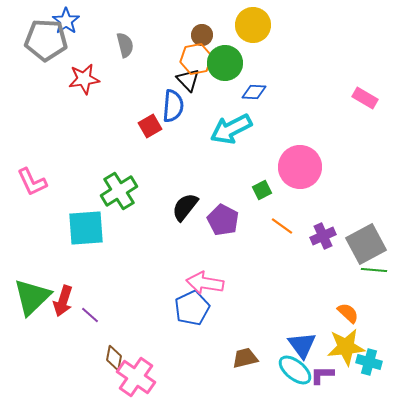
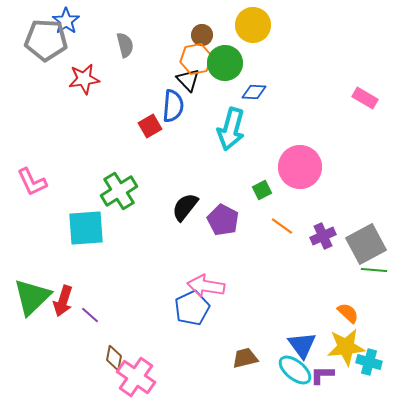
cyan arrow: rotated 48 degrees counterclockwise
pink arrow: moved 1 px right, 3 px down
